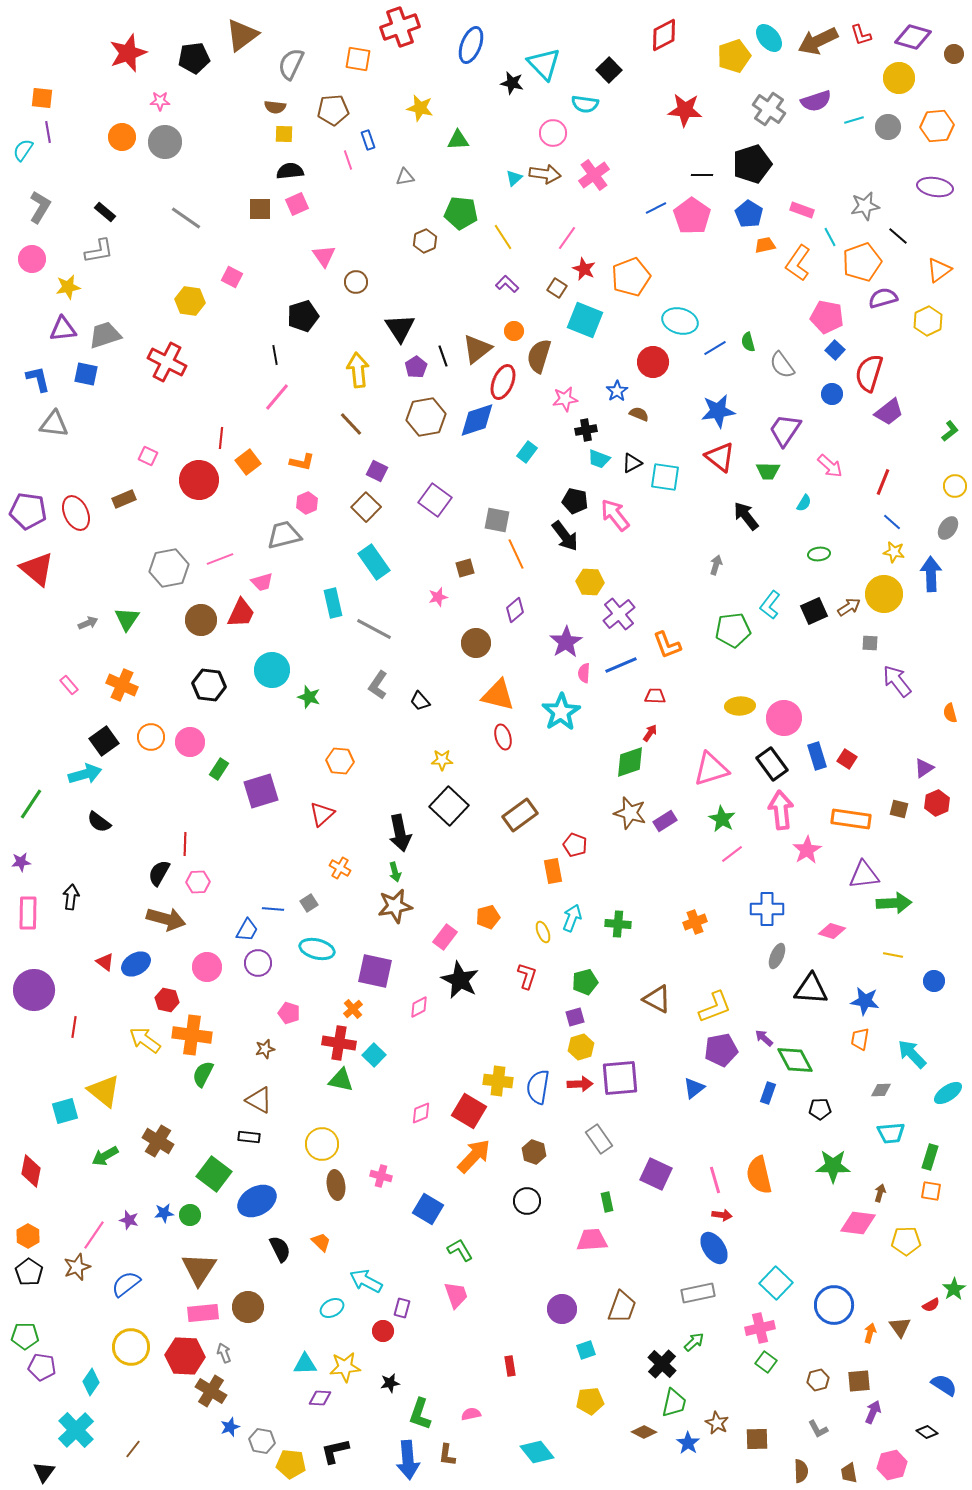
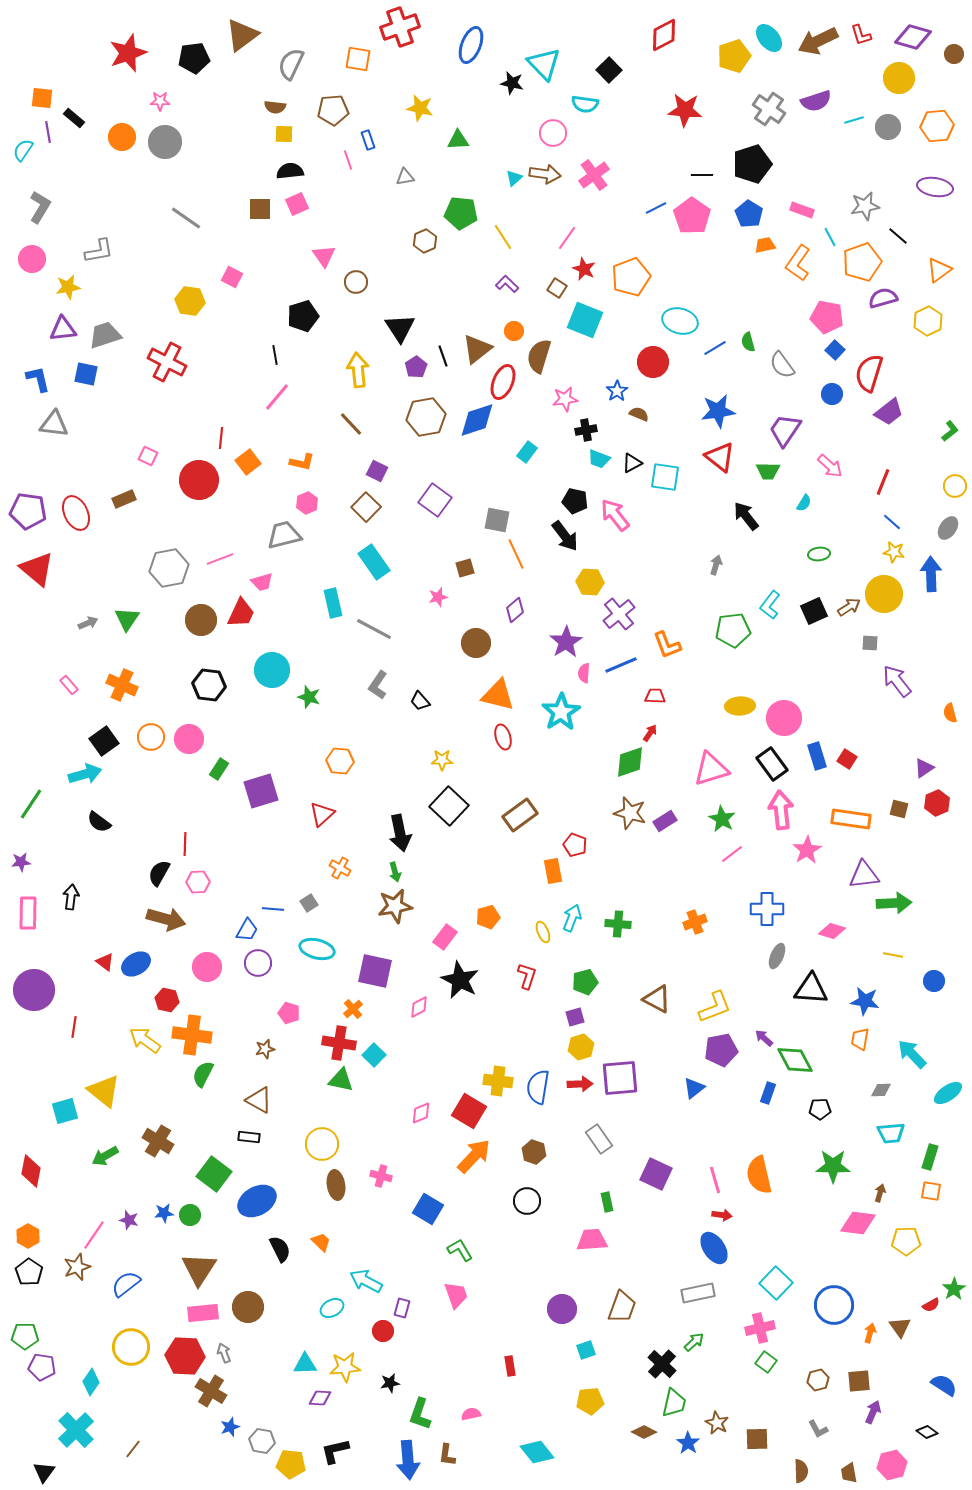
black rectangle at (105, 212): moved 31 px left, 94 px up
pink circle at (190, 742): moved 1 px left, 3 px up
